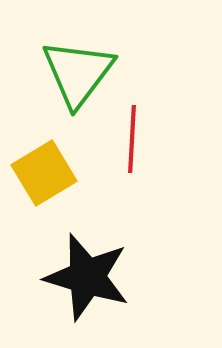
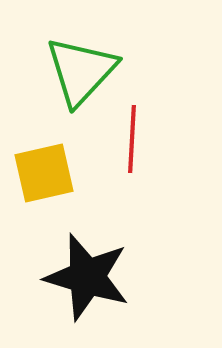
green triangle: moved 3 px right, 2 px up; rotated 6 degrees clockwise
yellow square: rotated 18 degrees clockwise
